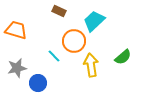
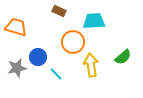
cyan trapezoid: rotated 40 degrees clockwise
orange trapezoid: moved 3 px up
orange circle: moved 1 px left, 1 px down
cyan line: moved 2 px right, 18 px down
blue circle: moved 26 px up
